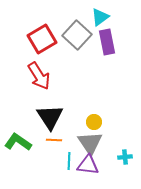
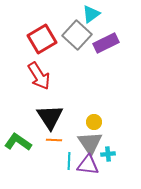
cyan triangle: moved 9 px left, 3 px up
purple rectangle: moved 1 px left, 1 px down; rotated 75 degrees clockwise
cyan cross: moved 17 px left, 3 px up
